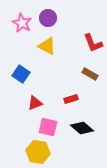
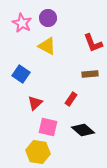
brown rectangle: rotated 35 degrees counterclockwise
red rectangle: rotated 40 degrees counterclockwise
red triangle: rotated 21 degrees counterclockwise
black diamond: moved 1 px right, 2 px down
